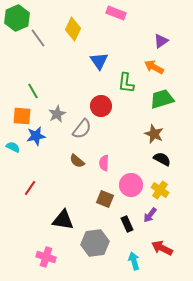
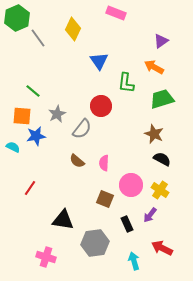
green line: rotated 21 degrees counterclockwise
